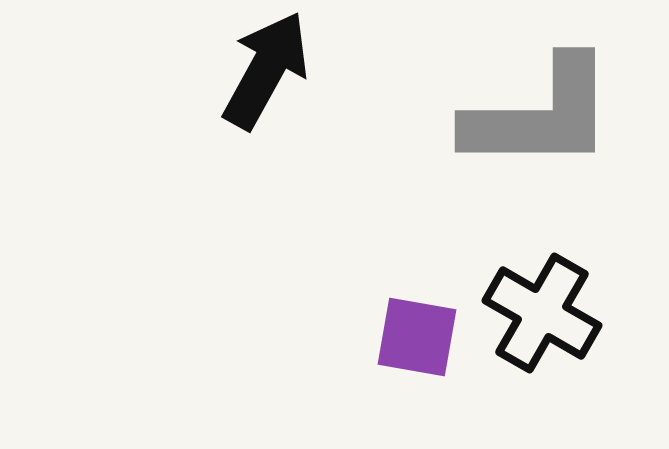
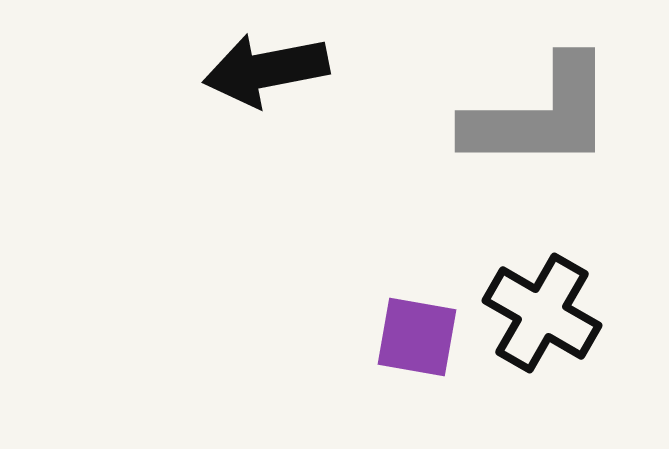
black arrow: rotated 130 degrees counterclockwise
